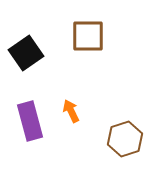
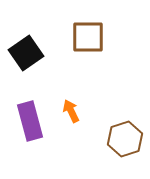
brown square: moved 1 px down
